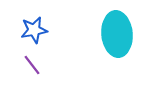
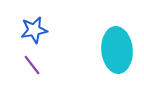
cyan ellipse: moved 16 px down
